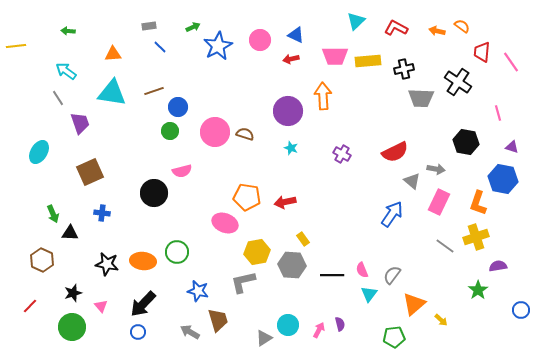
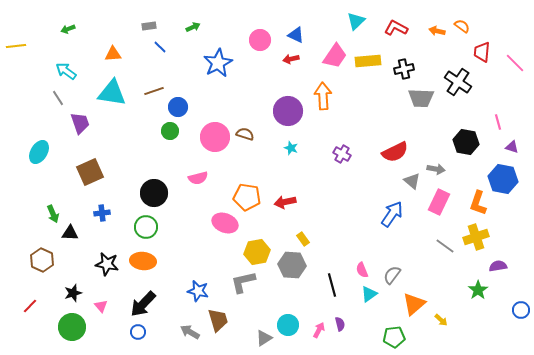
green arrow at (68, 31): moved 2 px up; rotated 24 degrees counterclockwise
blue star at (218, 46): moved 17 px down
pink trapezoid at (335, 56): rotated 56 degrees counterclockwise
pink line at (511, 62): moved 4 px right, 1 px down; rotated 10 degrees counterclockwise
pink line at (498, 113): moved 9 px down
pink circle at (215, 132): moved 5 px down
pink semicircle at (182, 171): moved 16 px right, 7 px down
blue cross at (102, 213): rotated 14 degrees counterclockwise
green circle at (177, 252): moved 31 px left, 25 px up
black line at (332, 275): moved 10 px down; rotated 75 degrees clockwise
cyan triangle at (369, 294): rotated 18 degrees clockwise
